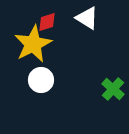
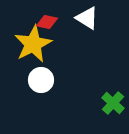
red diamond: rotated 30 degrees clockwise
green cross: moved 14 px down
